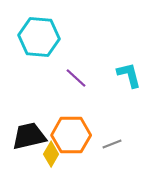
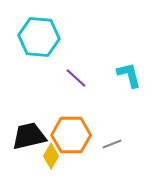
yellow diamond: moved 2 px down
